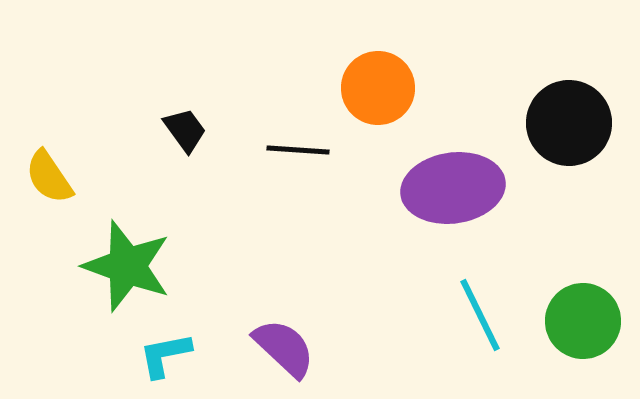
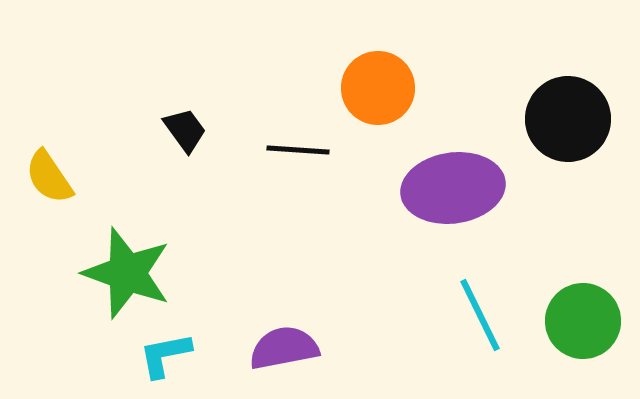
black circle: moved 1 px left, 4 px up
green star: moved 7 px down
purple semicircle: rotated 54 degrees counterclockwise
